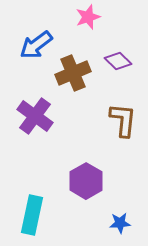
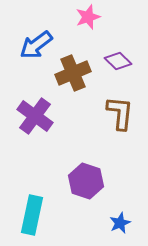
brown L-shape: moved 3 px left, 7 px up
purple hexagon: rotated 12 degrees counterclockwise
blue star: rotated 20 degrees counterclockwise
